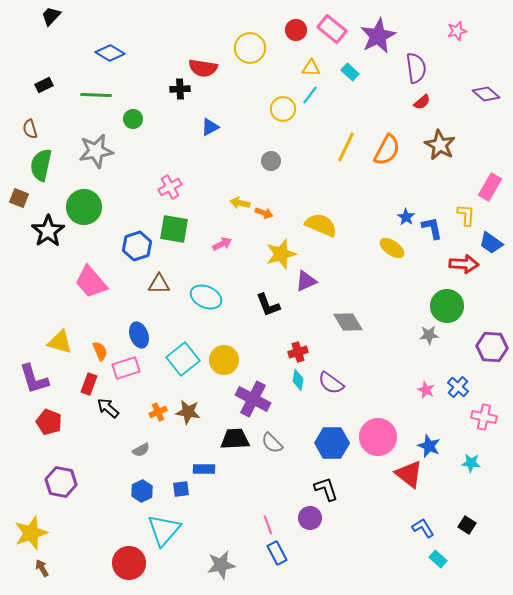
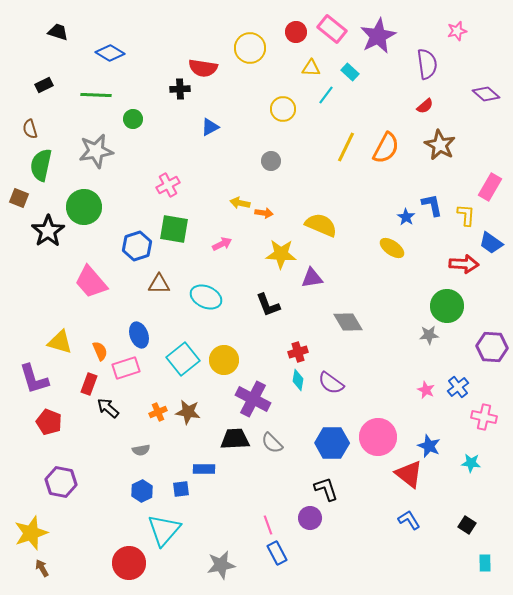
black trapezoid at (51, 16): moved 7 px right, 16 px down; rotated 65 degrees clockwise
red circle at (296, 30): moved 2 px down
purple semicircle at (416, 68): moved 11 px right, 4 px up
cyan line at (310, 95): moved 16 px right
red semicircle at (422, 102): moved 3 px right, 4 px down
orange semicircle at (387, 150): moved 1 px left, 2 px up
pink cross at (170, 187): moved 2 px left, 2 px up
orange arrow at (264, 213): rotated 12 degrees counterclockwise
blue L-shape at (432, 228): moved 23 px up
yellow star at (281, 254): rotated 20 degrees clockwise
purple triangle at (306, 281): moved 6 px right, 3 px up; rotated 15 degrees clockwise
blue cross at (458, 387): rotated 10 degrees clockwise
gray semicircle at (141, 450): rotated 18 degrees clockwise
blue L-shape at (423, 528): moved 14 px left, 8 px up
cyan rectangle at (438, 559): moved 47 px right, 4 px down; rotated 48 degrees clockwise
